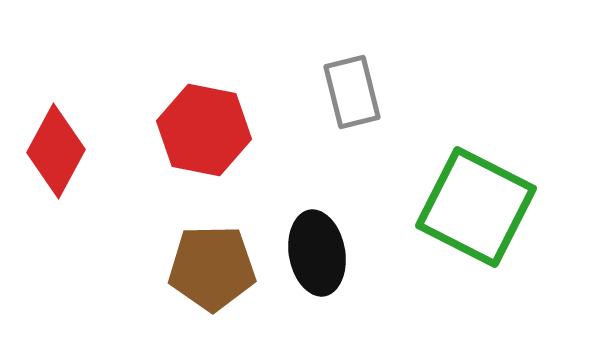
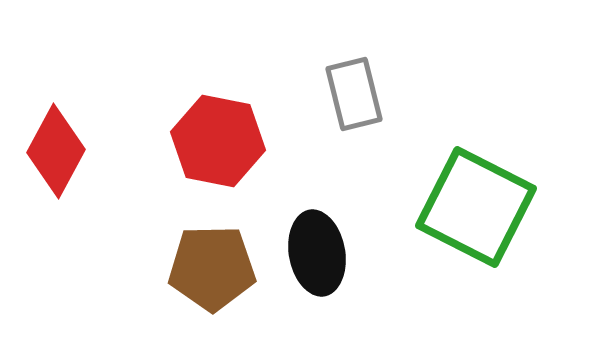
gray rectangle: moved 2 px right, 2 px down
red hexagon: moved 14 px right, 11 px down
